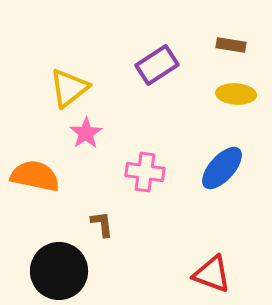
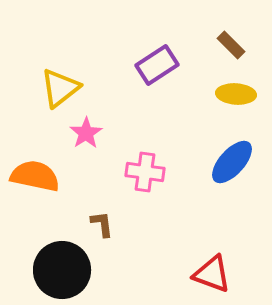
brown rectangle: rotated 36 degrees clockwise
yellow triangle: moved 9 px left
blue ellipse: moved 10 px right, 6 px up
black circle: moved 3 px right, 1 px up
